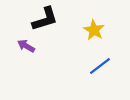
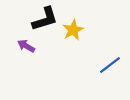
yellow star: moved 21 px left; rotated 15 degrees clockwise
blue line: moved 10 px right, 1 px up
